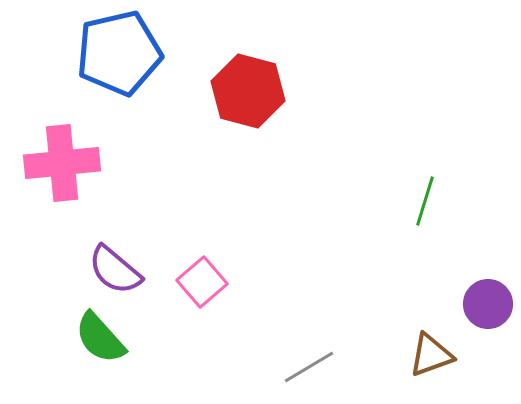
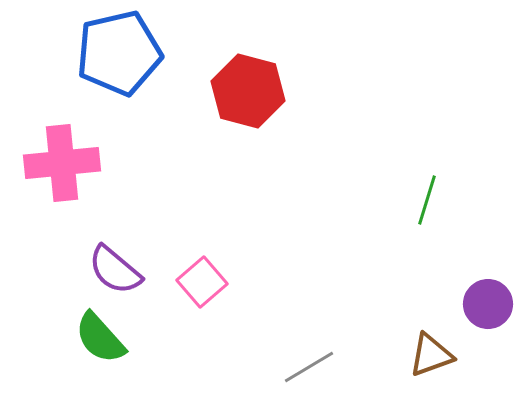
green line: moved 2 px right, 1 px up
